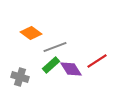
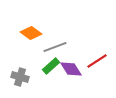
green rectangle: moved 1 px down
